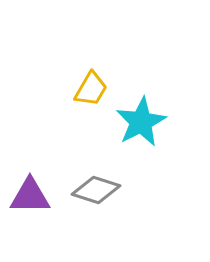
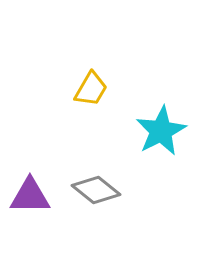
cyan star: moved 20 px right, 9 px down
gray diamond: rotated 21 degrees clockwise
